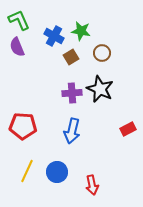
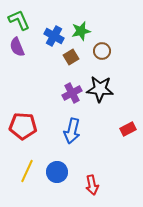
green star: rotated 24 degrees counterclockwise
brown circle: moved 2 px up
black star: rotated 20 degrees counterclockwise
purple cross: rotated 24 degrees counterclockwise
